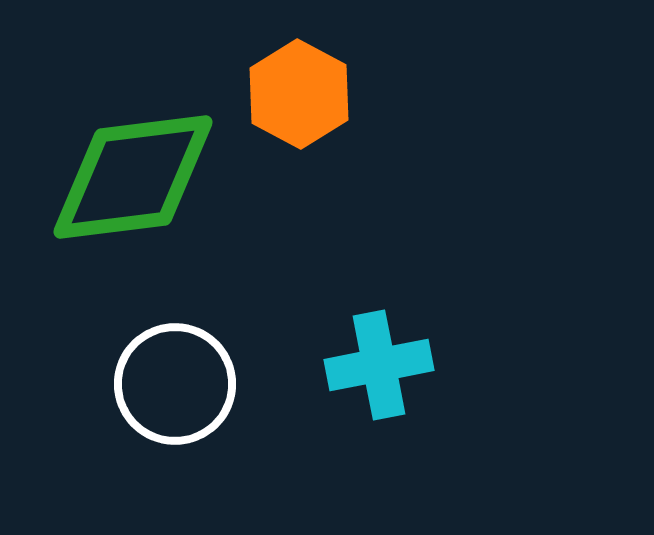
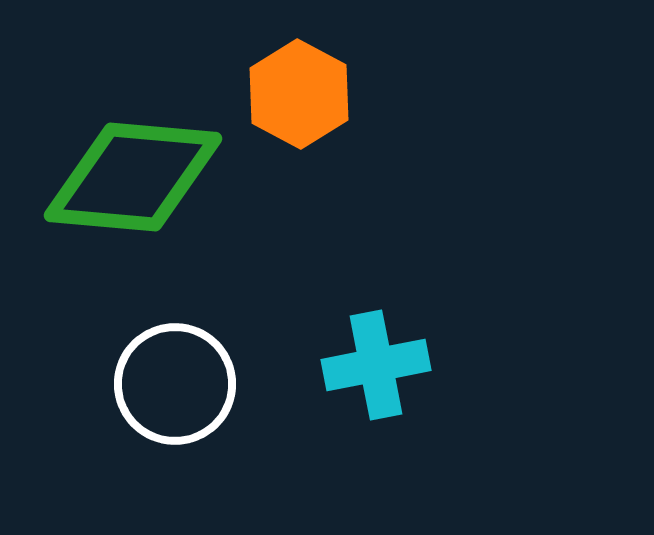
green diamond: rotated 12 degrees clockwise
cyan cross: moved 3 px left
